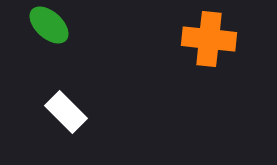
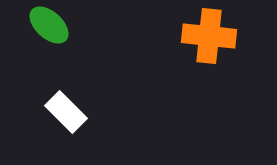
orange cross: moved 3 px up
